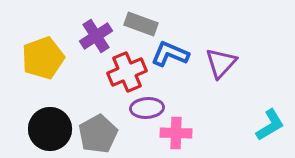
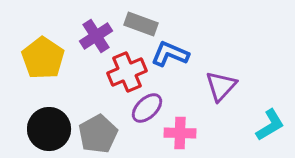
yellow pentagon: rotated 18 degrees counterclockwise
purple triangle: moved 23 px down
purple ellipse: rotated 40 degrees counterclockwise
black circle: moved 1 px left
pink cross: moved 4 px right
